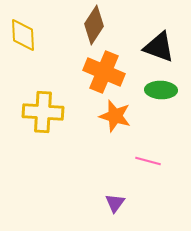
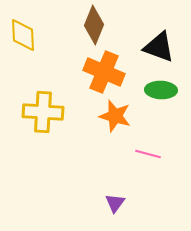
brown diamond: rotated 12 degrees counterclockwise
pink line: moved 7 px up
